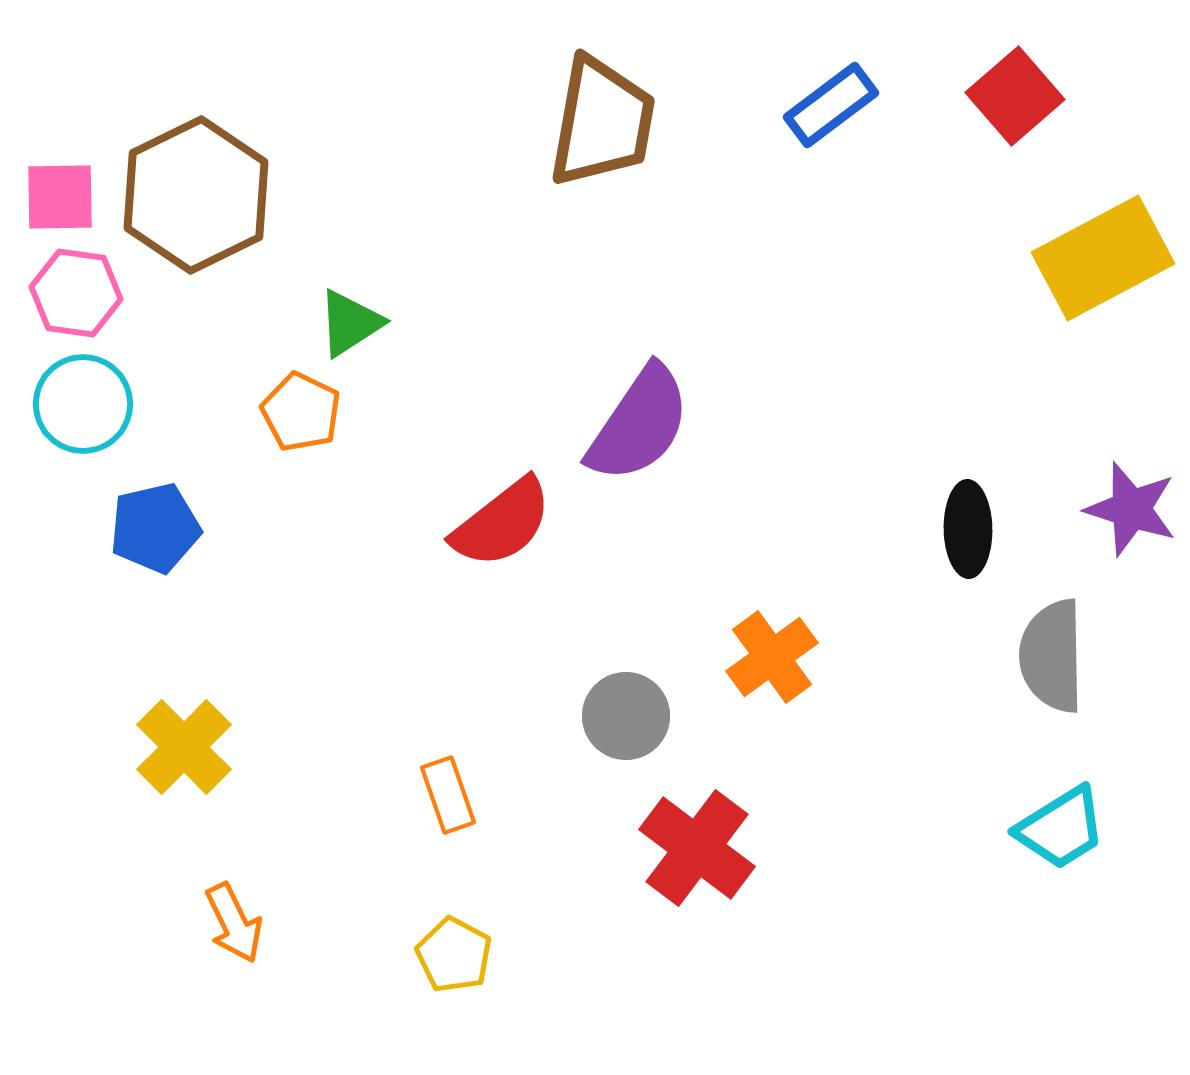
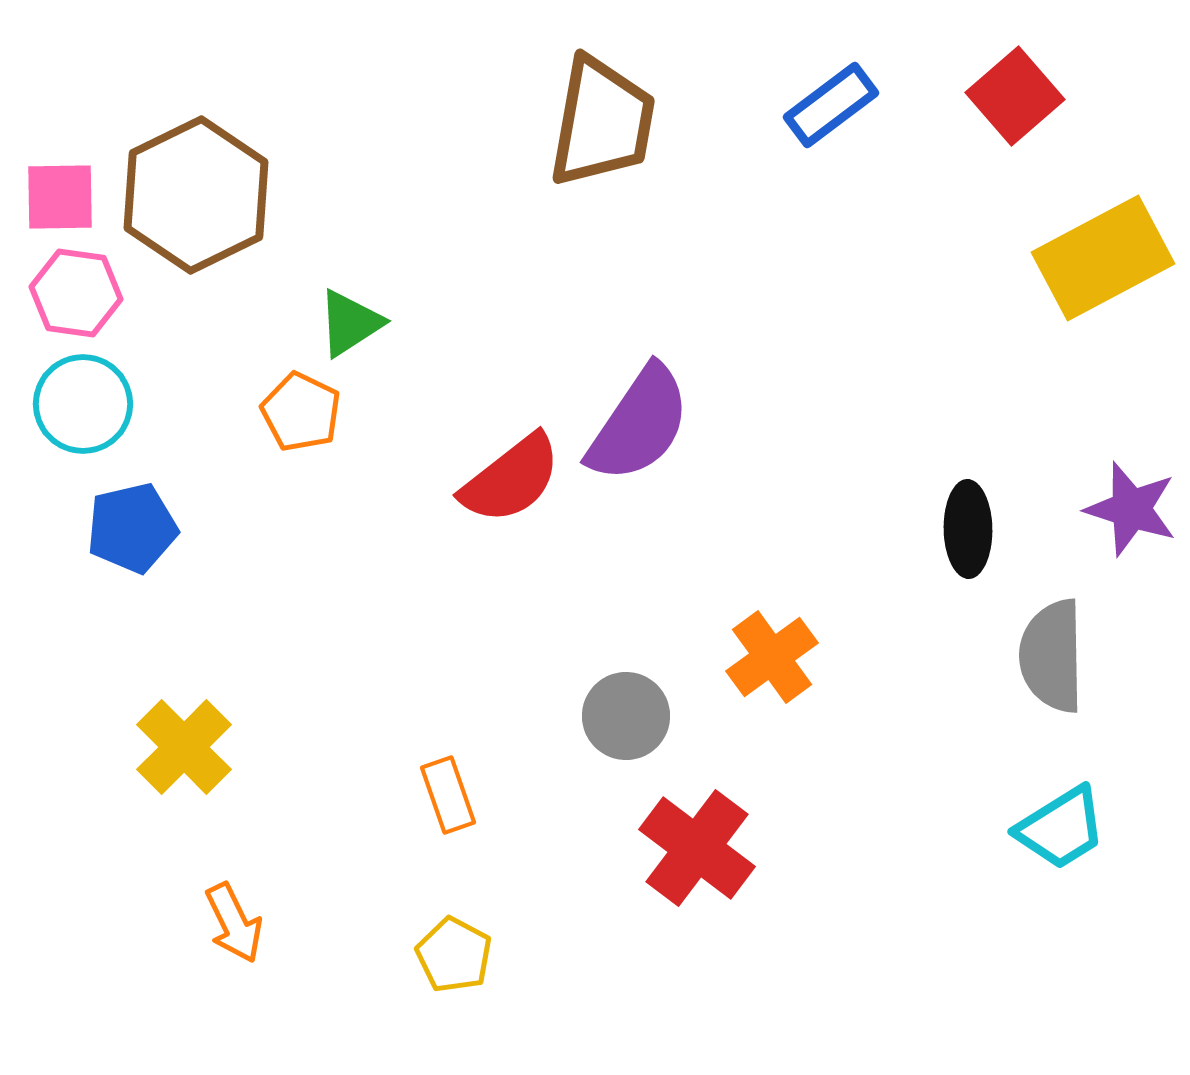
red semicircle: moved 9 px right, 44 px up
blue pentagon: moved 23 px left
